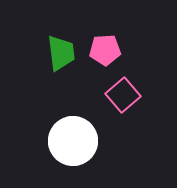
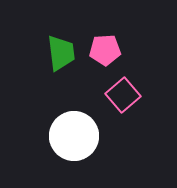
white circle: moved 1 px right, 5 px up
